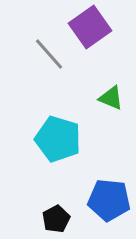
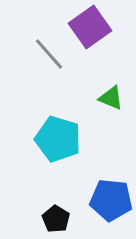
blue pentagon: moved 2 px right
black pentagon: rotated 12 degrees counterclockwise
